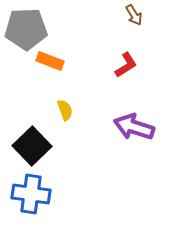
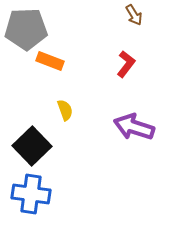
red L-shape: moved 1 px up; rotated 20 degrees counterclockwise
